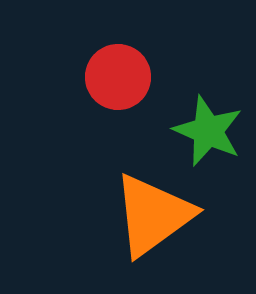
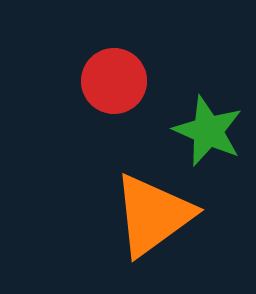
red circle: moved 4 px left, 4 px down
